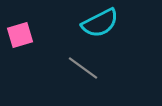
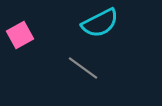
pink square: rotated 12 degrees counterclockwise
